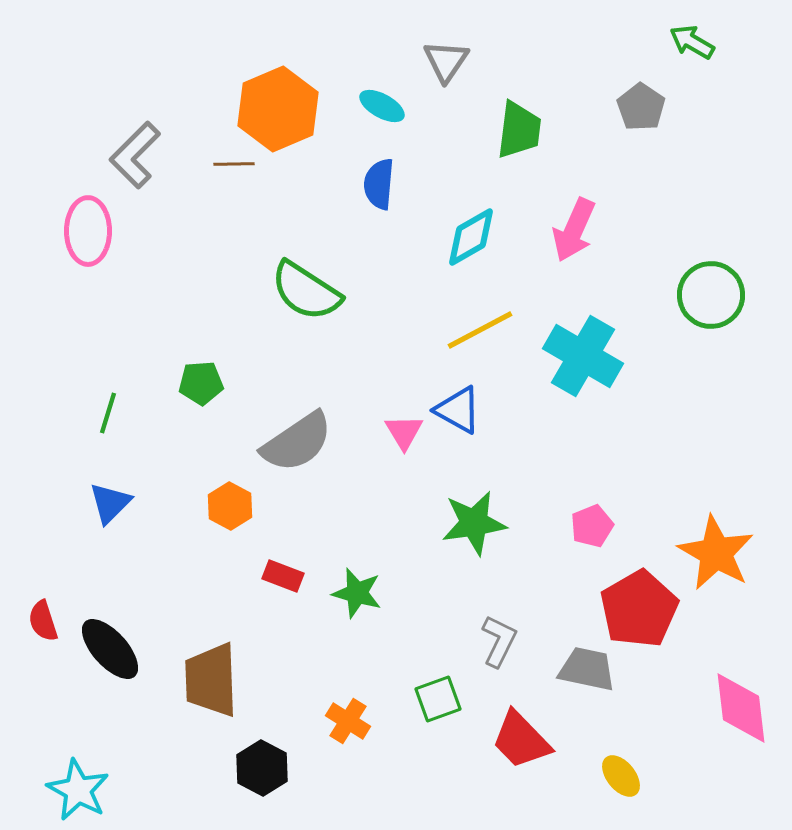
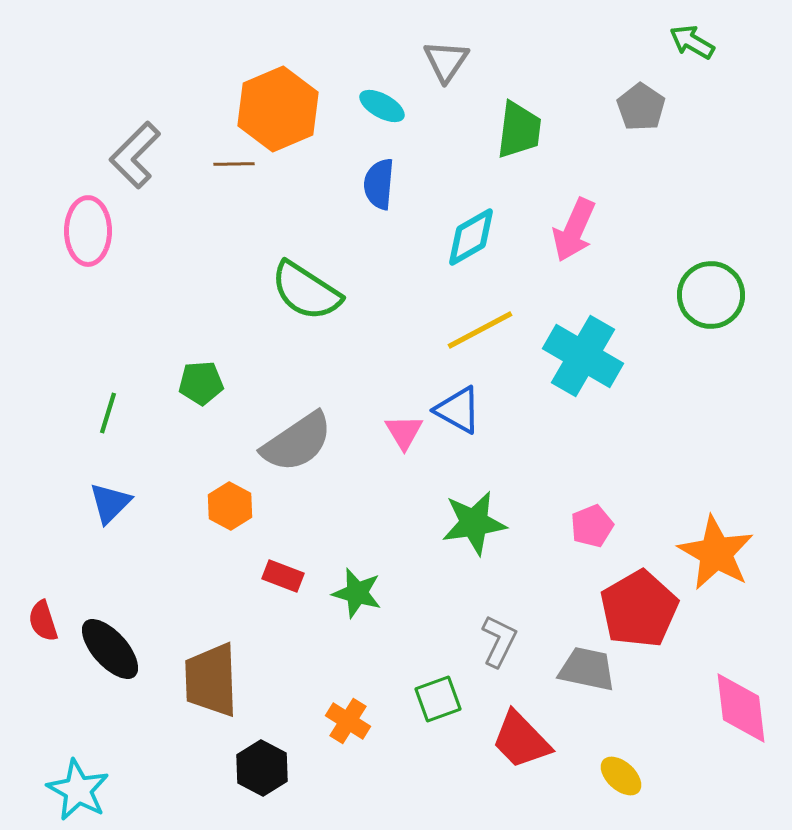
yellow ellipse at (621, 776): rotated 9 degrees counterclockwise
